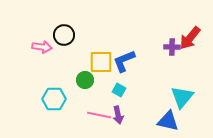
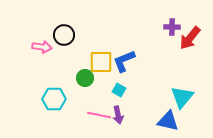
purple cross: moved 20 px up
green circle: moved 2 px up
